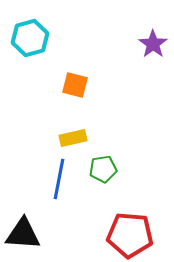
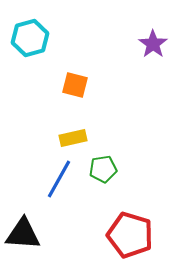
blue line: rotated 18 degrees clockwise
red pentagon: rotated 12 degrees clockwise
